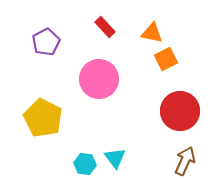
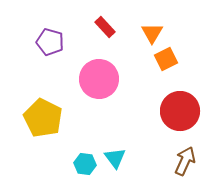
orange triangle: rotated 50 degrees clockwise
purple pentagon: moved 4 px right; rotated 28 degrees counterclockwise
